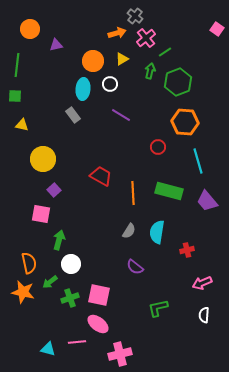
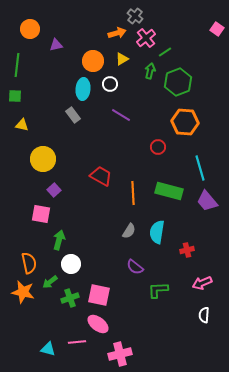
cyan line at (198, 161): moved 2 px right, 7 px down
green L-shape at (158, 308): moved 18 px up; rotated 10 degrees clockwise
